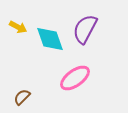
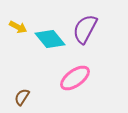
cyan diamond: rotated 20 degrees counterclockwise
brown semicircle: rotated 12 degrees counterclockwise
